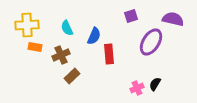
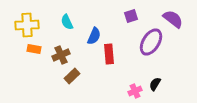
purple semicircle: rotated 25 degrees clockwise
cyan semicircle: moved 6 px up
orange rectangle: moved 1 px left, 2 px down
pink cross: moved 2 px left, 3 px down
